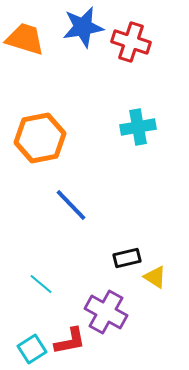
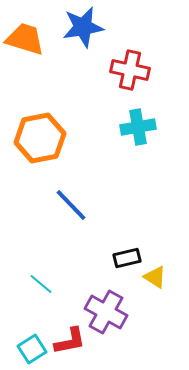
red cross: moved 1 px left, 28 px down; rotated 6 degrees counterclockwise
